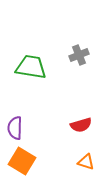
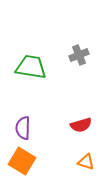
purple semicircle: moved 8 px right
